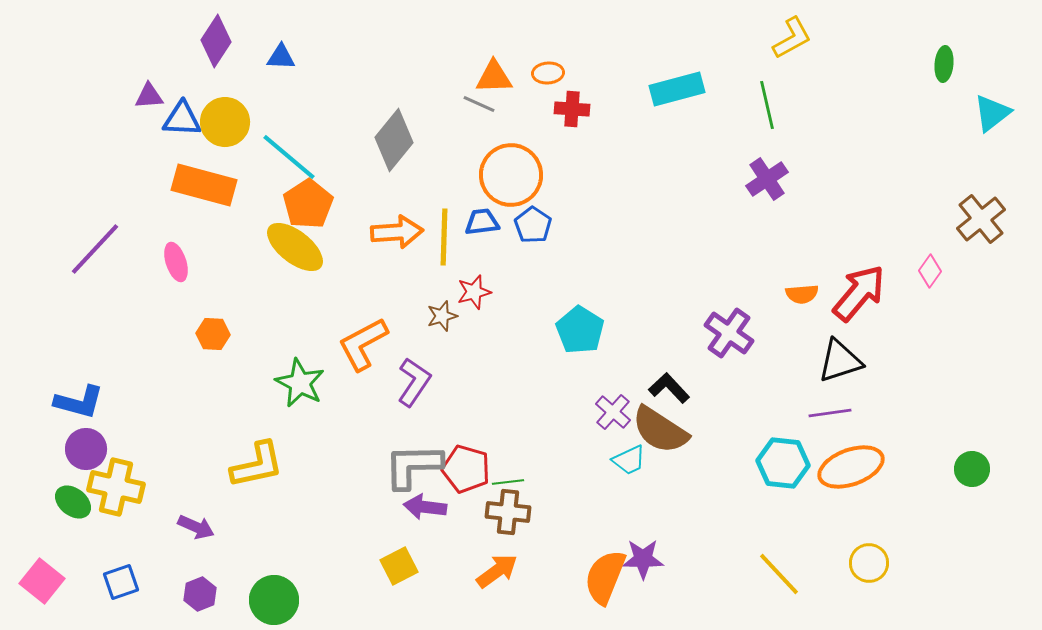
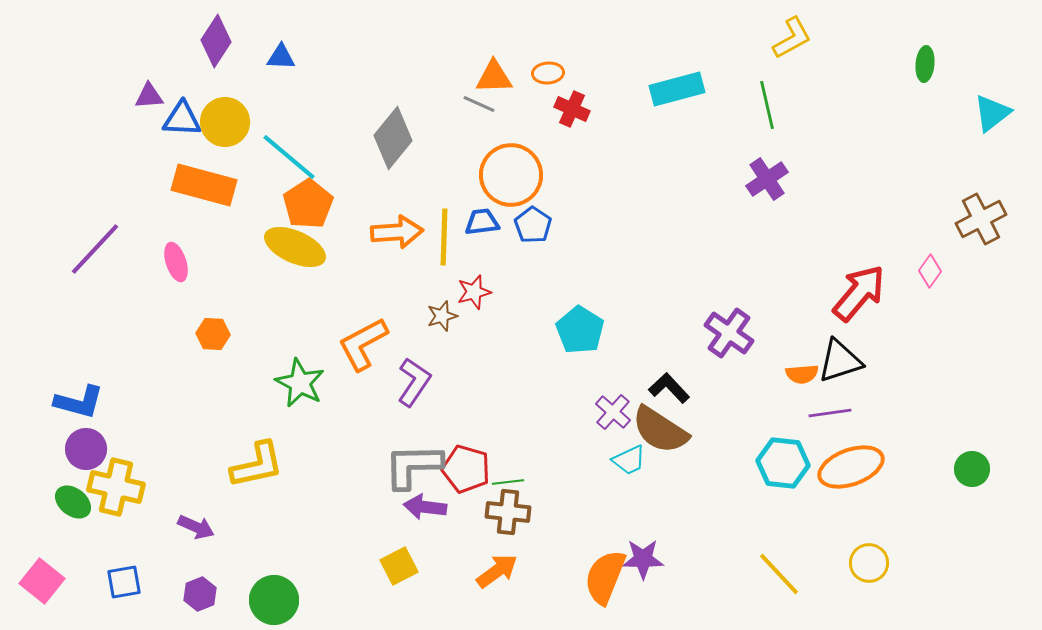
green ellipse at (944, 64): moved 19 px left
red cross at (572, 109): rotated 20 degrees clockwise
gray diamond at (394, 140): moved 1 px left, 2 px up
brown cross at (981, 219): rotated 12 degrees clockwise
yellow ellipse at (295, 247): rotated 14 degrees counterclockwise
orange semicircle at (802, 294): moved 80 px down
blue square at (121, 582): moved 3 px right; rotated 9 degrees clockwise
